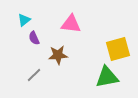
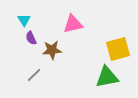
cyan triangle: rotated 24 degrees counterclockwise
pink triangle: moved 2 px right; rotated 20 degrees counterclockwise
purple semicircle: moved 3 px left
brown star: moved 6 px left, 5 px up
